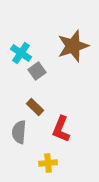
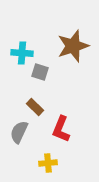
cyan cross: moved 1 px right; rotated 30 degrees counterclockwise
gray square: moved 3 px right, 1 px down; rotated 36 degrees counterclockwise
gray semicircle: rotated 20 degrees clockwise
